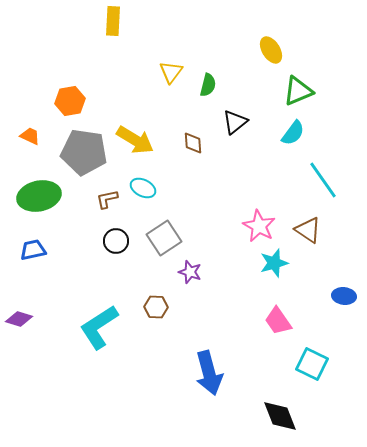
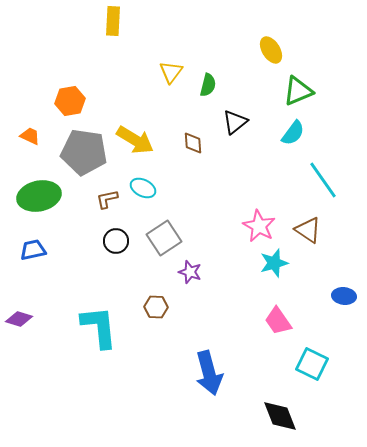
cyan L-shape: rotated 117 degrees clockwise
